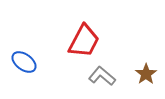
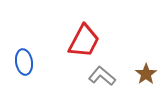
blue ellipse: rotated 45 degrees clockwise
